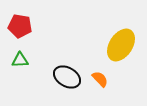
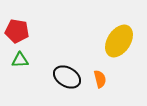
red pentagon: moved 3 px left, 5 px down
yellow ellipse: moved 2 px left, 4 px up
orange semicircle: rotated 30 degrees clockwise
